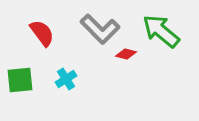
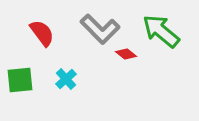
red diamond: rotated 25 degrees clockwise
cyan cross: rotated 10 degrees counterclockwise
